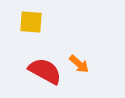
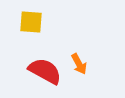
orange arrow: rotated 20 degrees clockwise
